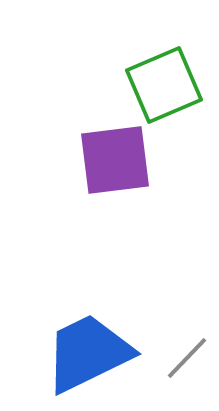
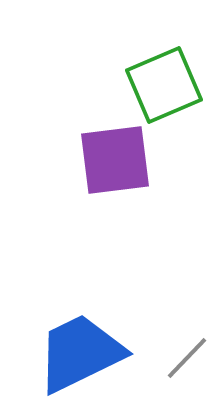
blue trapezoid: moved 8 px left
